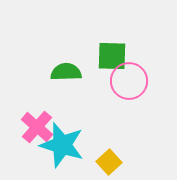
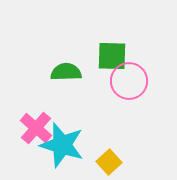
pink cross: moved 1 px left, 1 px down
